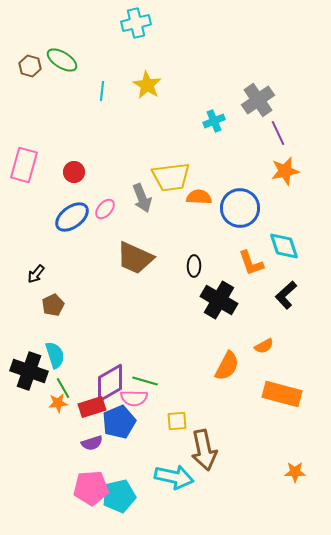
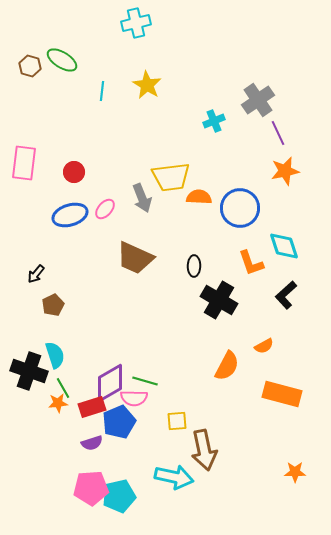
pink rectangle at (24, 165): moved 2 px up; rotated 8 degrees counterclockwise
blue ellipse at (72, 217): moved 2 px left, 2 px up; rotated 20 degrees clockwise
